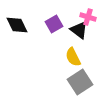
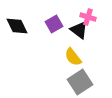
black diamond: moved 1 px down
yellow semicircle: rotated 12 degrees counterclockwise
